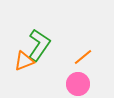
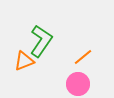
green L-shape: moved 2 px right, 4 px up
